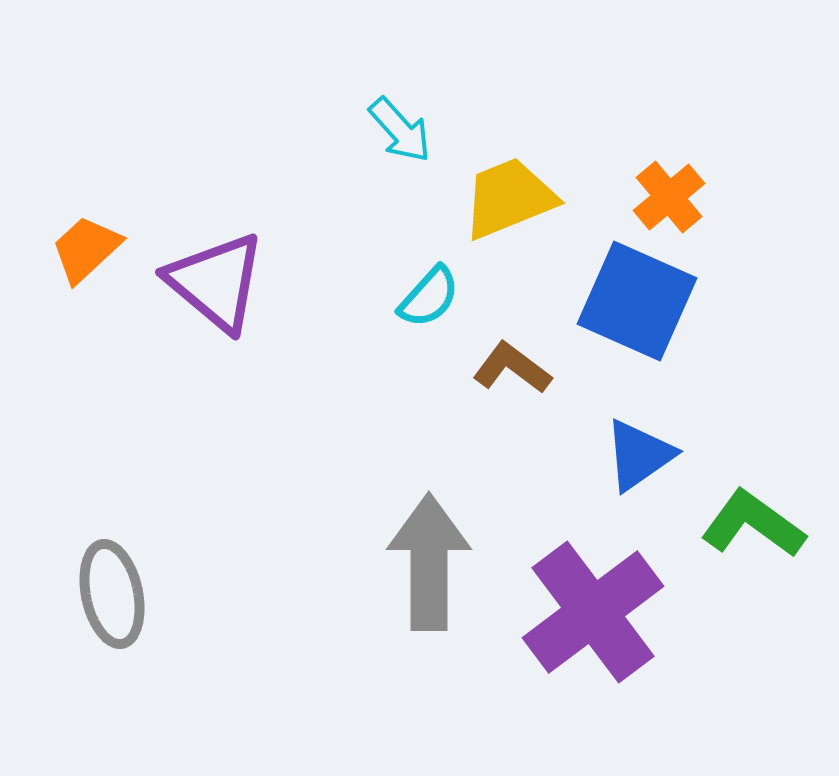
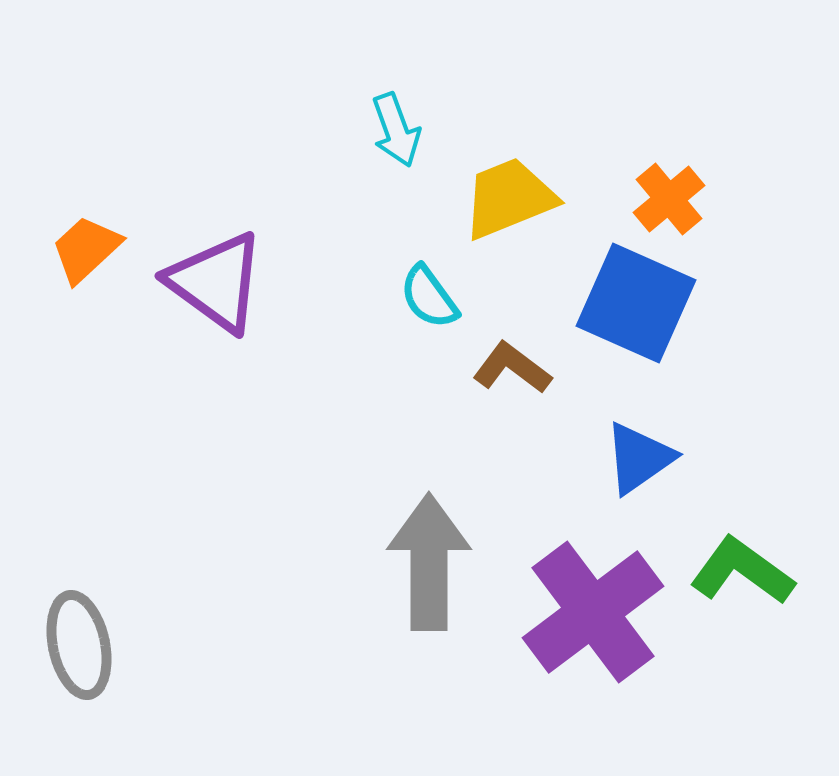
cyan arrow: moved 4 px left; rotated 22 degrees clockwise
orange cross: moved 2 px down
purple triangle: rotated 4 degrees counterclockwise
cyan semicircle: rotated 102 degrees clockwise
blue square: moved 1 px left, 2 px down
blue triangle: moved 3 px down
green L-shape: moved 11 px left, 47 px down
gray ellipse: moved 33 px left, 51 px down
